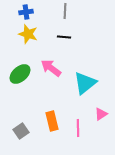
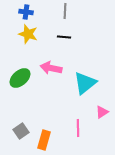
blue cross: rotated 16 degrees clockwise
pink arrow: rotated 25 degrees counterclockwise
green ellipse: moved 4 px down
pink triangle: moved 1 px right, 2 px up
orange rectangle: moved 8 px left, 19 px down; rotated 30 degrees clockwise
